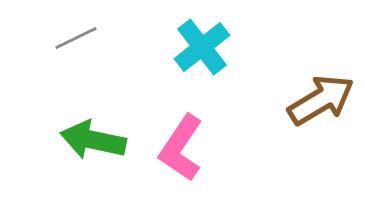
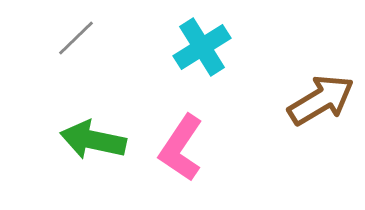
gray line: rotated 18 degrees counterclockwise
cyan cross: rotated 6 degrees clockwise
